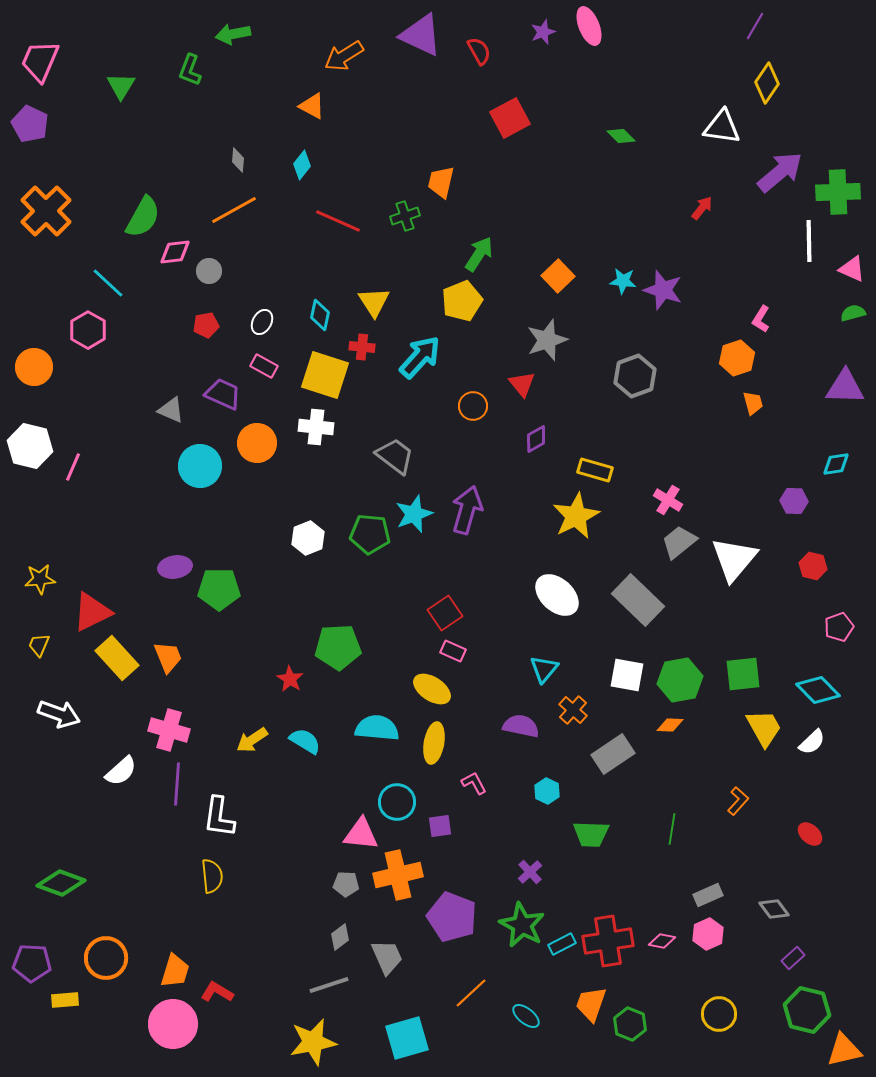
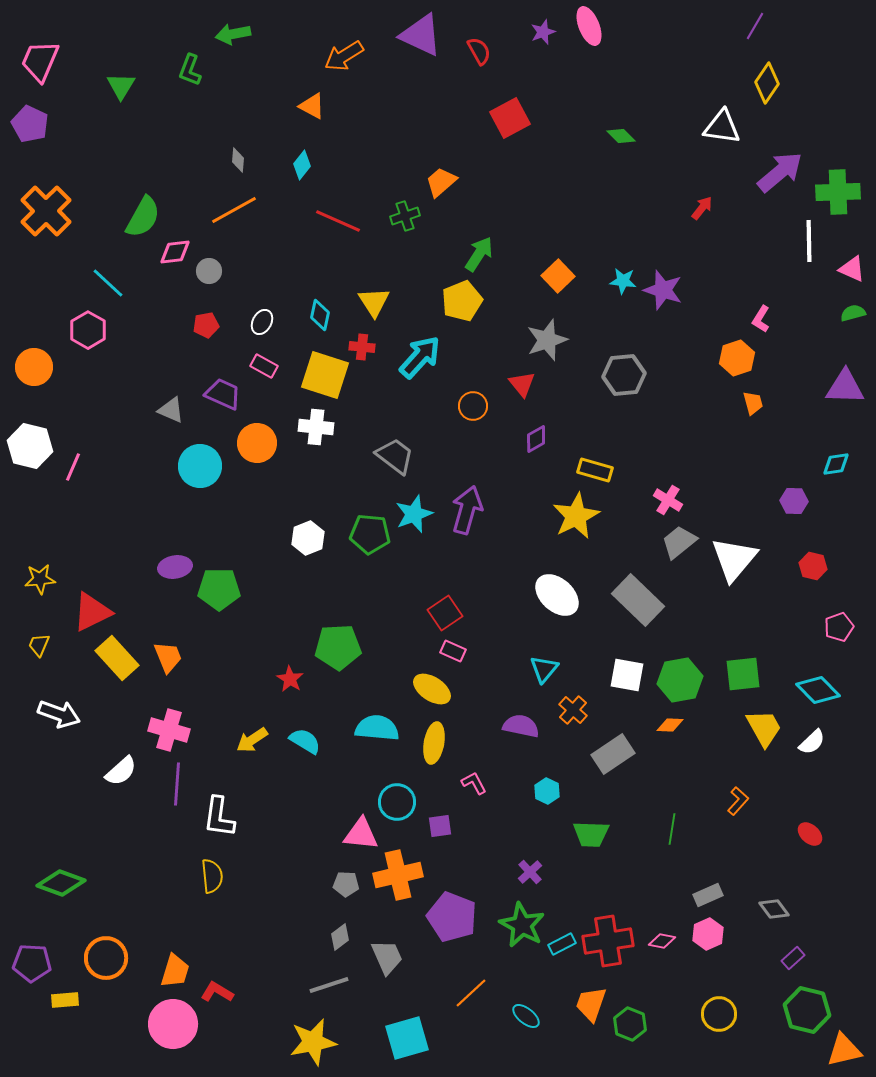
orange trapezoid at (441, 182): rotated 36 degrees clockwise
gray hexagon at (635, 376): moved 11 px left, 1 px up; rotated 15 degrees clockwise
